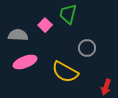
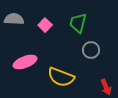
green trapezoid: moved 10 px right, 9 px down
gray semicircle: moved 4 px left, 16 px up
gray circle: moved 4 px right, 2 px down
yellow semicircle: moved 4 px left, 5 px down; rotated 8 degrees counterclockwise
red arrow: rotated 42 degrees counterclockwise
